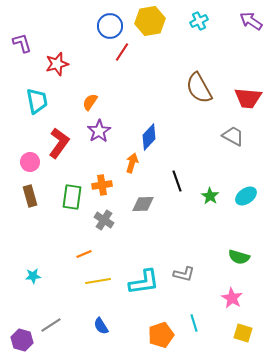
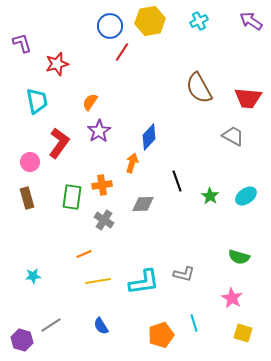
brown rectangle: moved 3 px left, 2 px down
